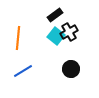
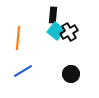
black rectangle: moved 2 px left; rotated 49 degrees counterclockwise
cyan square: moved 5 px up
black circle: moved 5 px down
